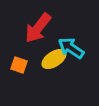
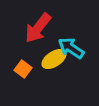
orange square: moved 4 px right, 4 px down; rotated 18 degrees clockwise
